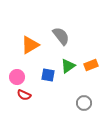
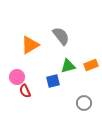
green triangle: rotated 21 degrees clockwise
blue square: moved 5 px right, 6 px down; rotated 24 degrees counterclockwise
red semicircle: moved 1 px right, 4 px up; rotated 40 degrees clockwise
